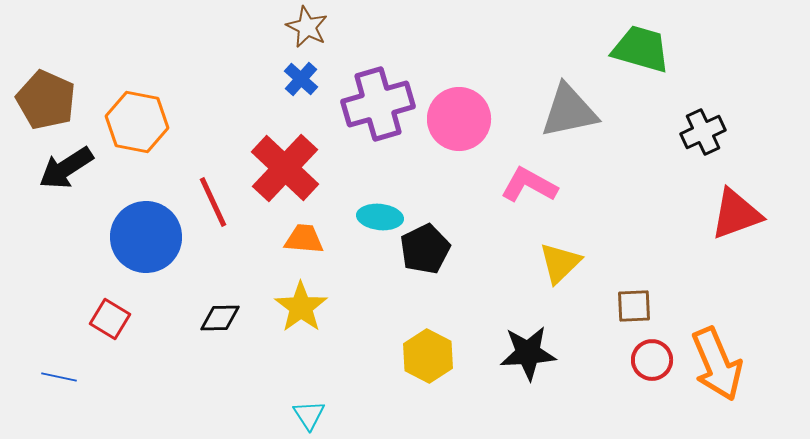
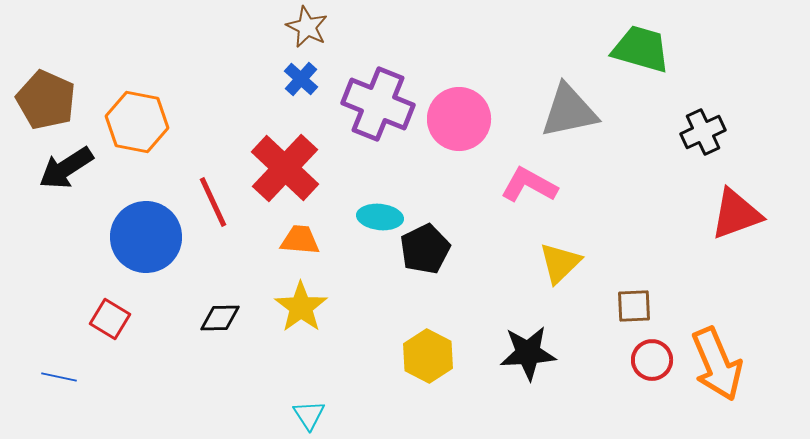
purple cross: rotated 38 degrees clockwise
orange trapezoid: moved 4 px left, 1 px down
